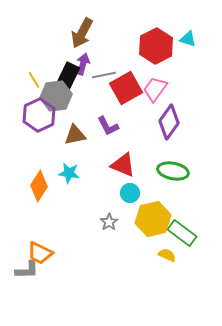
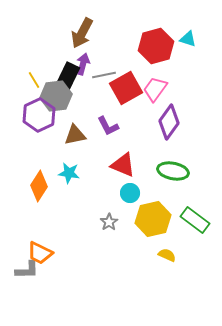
red hexagon: rotated 12 degrees clockwise
green rectangle: moved 13 px right, 13 px up
